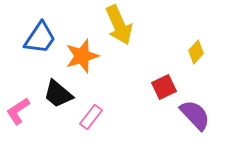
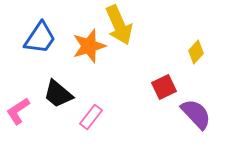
orange star: moved 7 px right, 10 px up
purple semicircle: moved 1 px right, 1 px up
